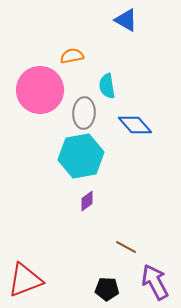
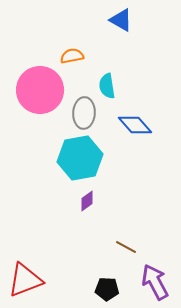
blue triangle: moved 5 px left
cyan hexagon: moved 1 px left, 2 px down
